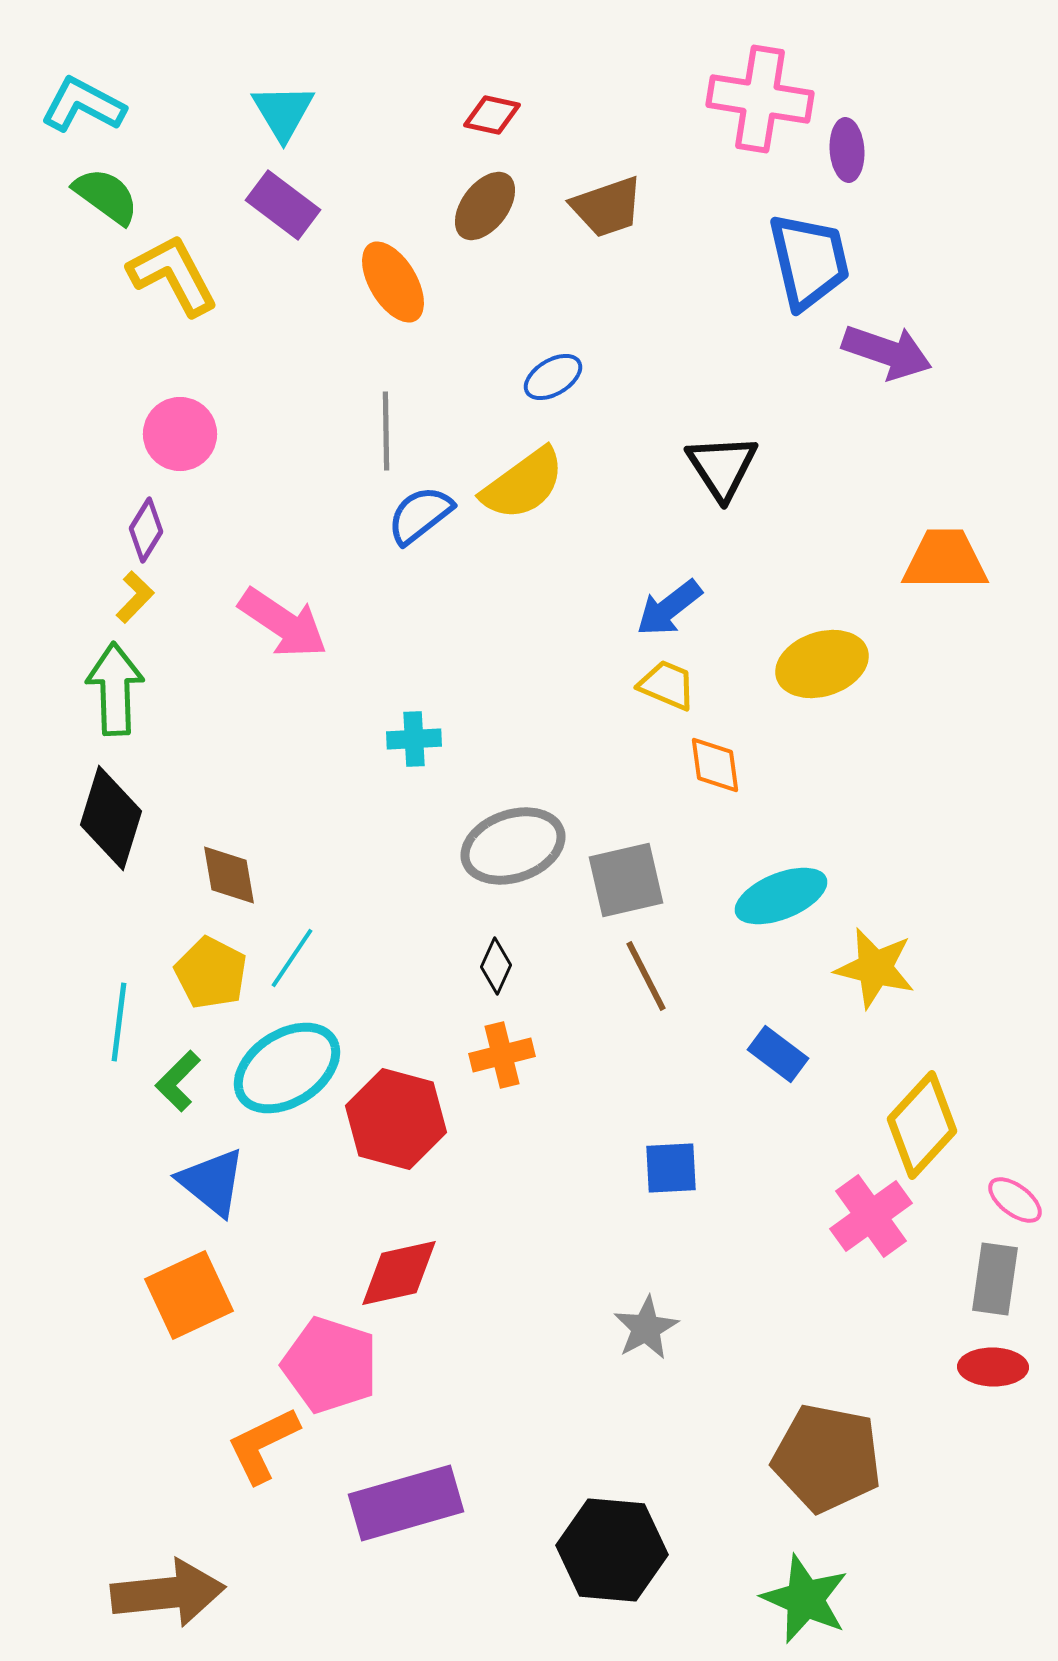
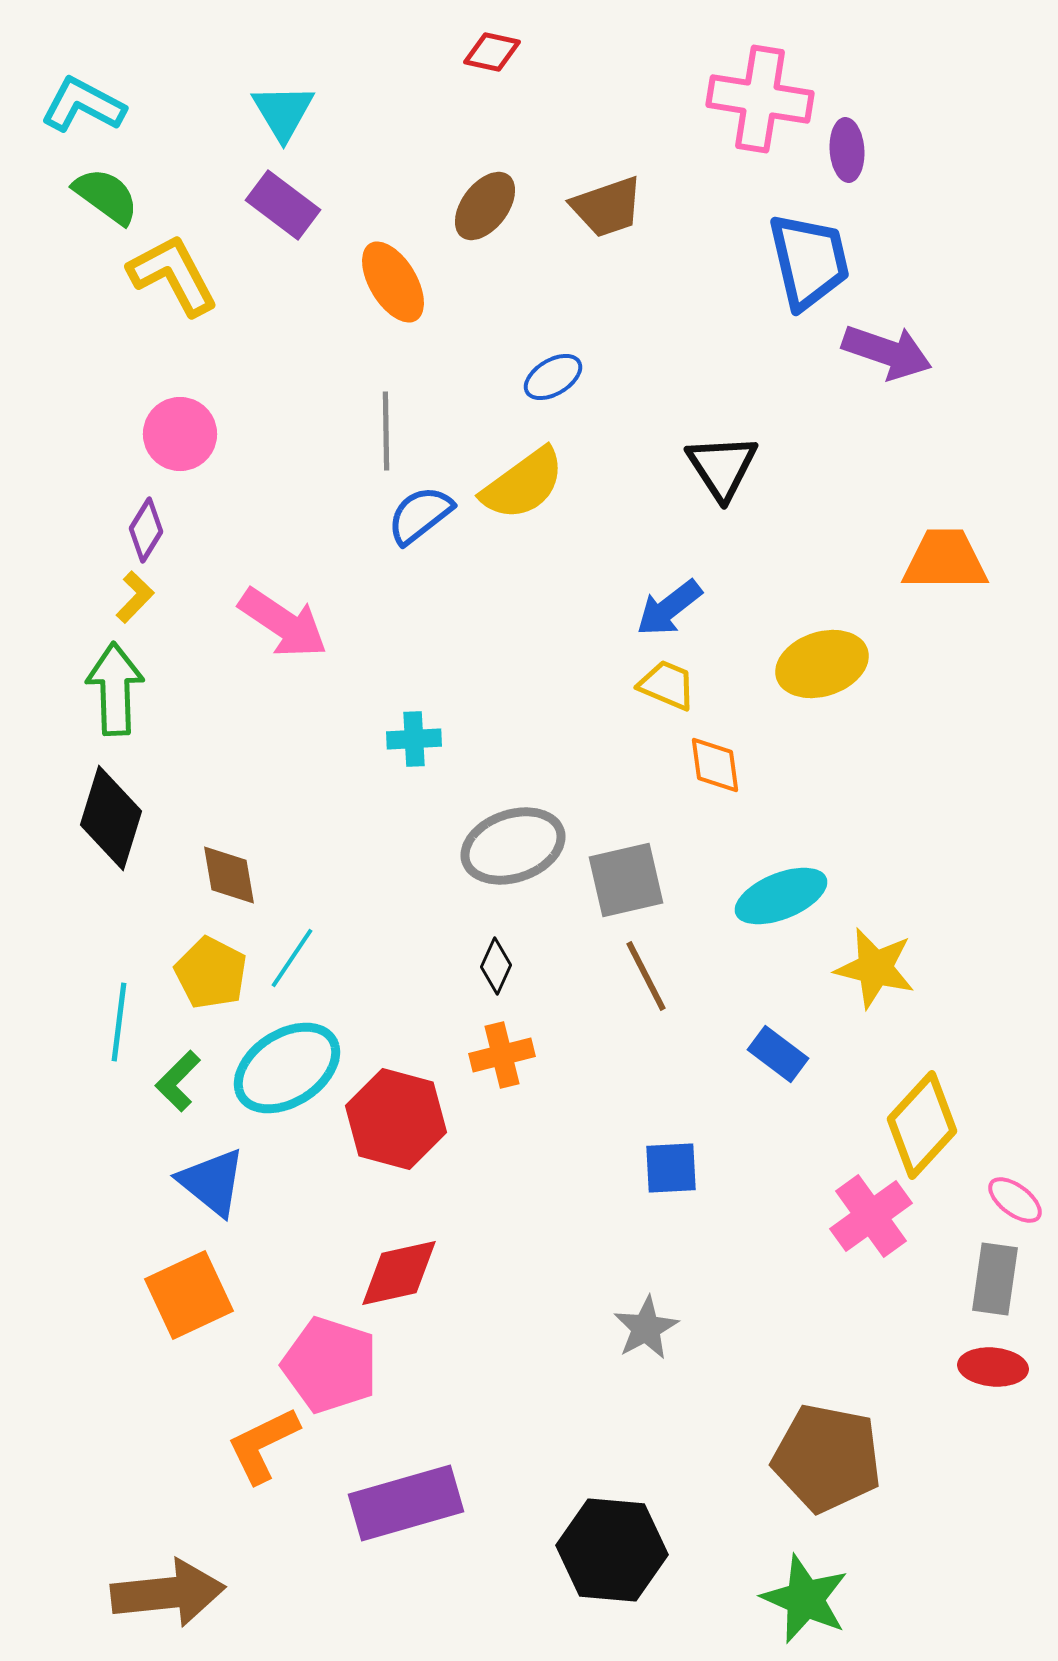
red diamond at (492, 115): moved 63 px up
red ellipse at (993, 1367): rotated 4 degrees clockwise
